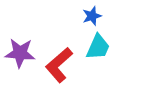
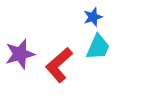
blue star: moved 1 px right, 1 px down
purple star: moved 1 px down; rotated 20 degrees counterclockwise
